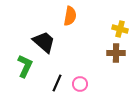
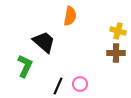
yellow cross: moved 2 px left, 2 px down
black line: moved 1 px right, 3 px down
